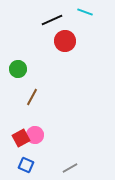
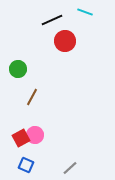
gray line: rotated 14 degrees counterclockwise
